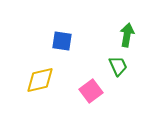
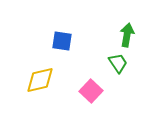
green trapezoid: moved 3 px up; rotated 10 degrees counterclockwise
pink square: rotated 10 degrees counterclockwise
